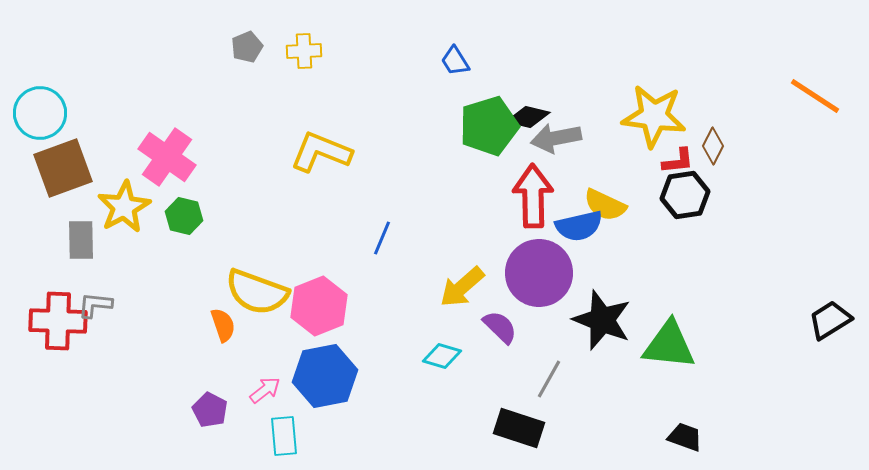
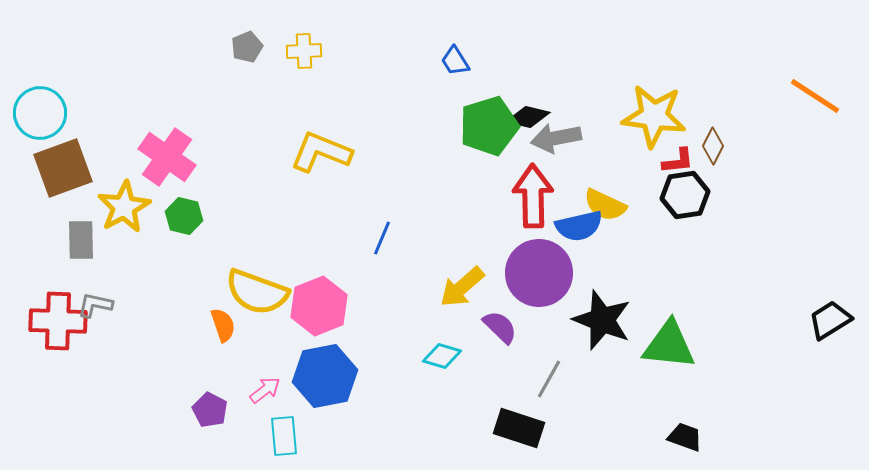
gray L-shape at (95, 305): rotated 6 degrees clockwise
